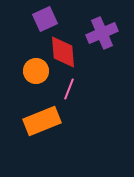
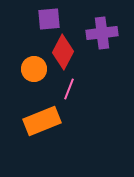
purple square: moved 4 px right; rotated 20 degrees clockwise
purple cross: rotated 16 degrees clockwise
red diamond: rotated 32 degrees clockwise
orange circle: moved 2 px left, 2 px up
